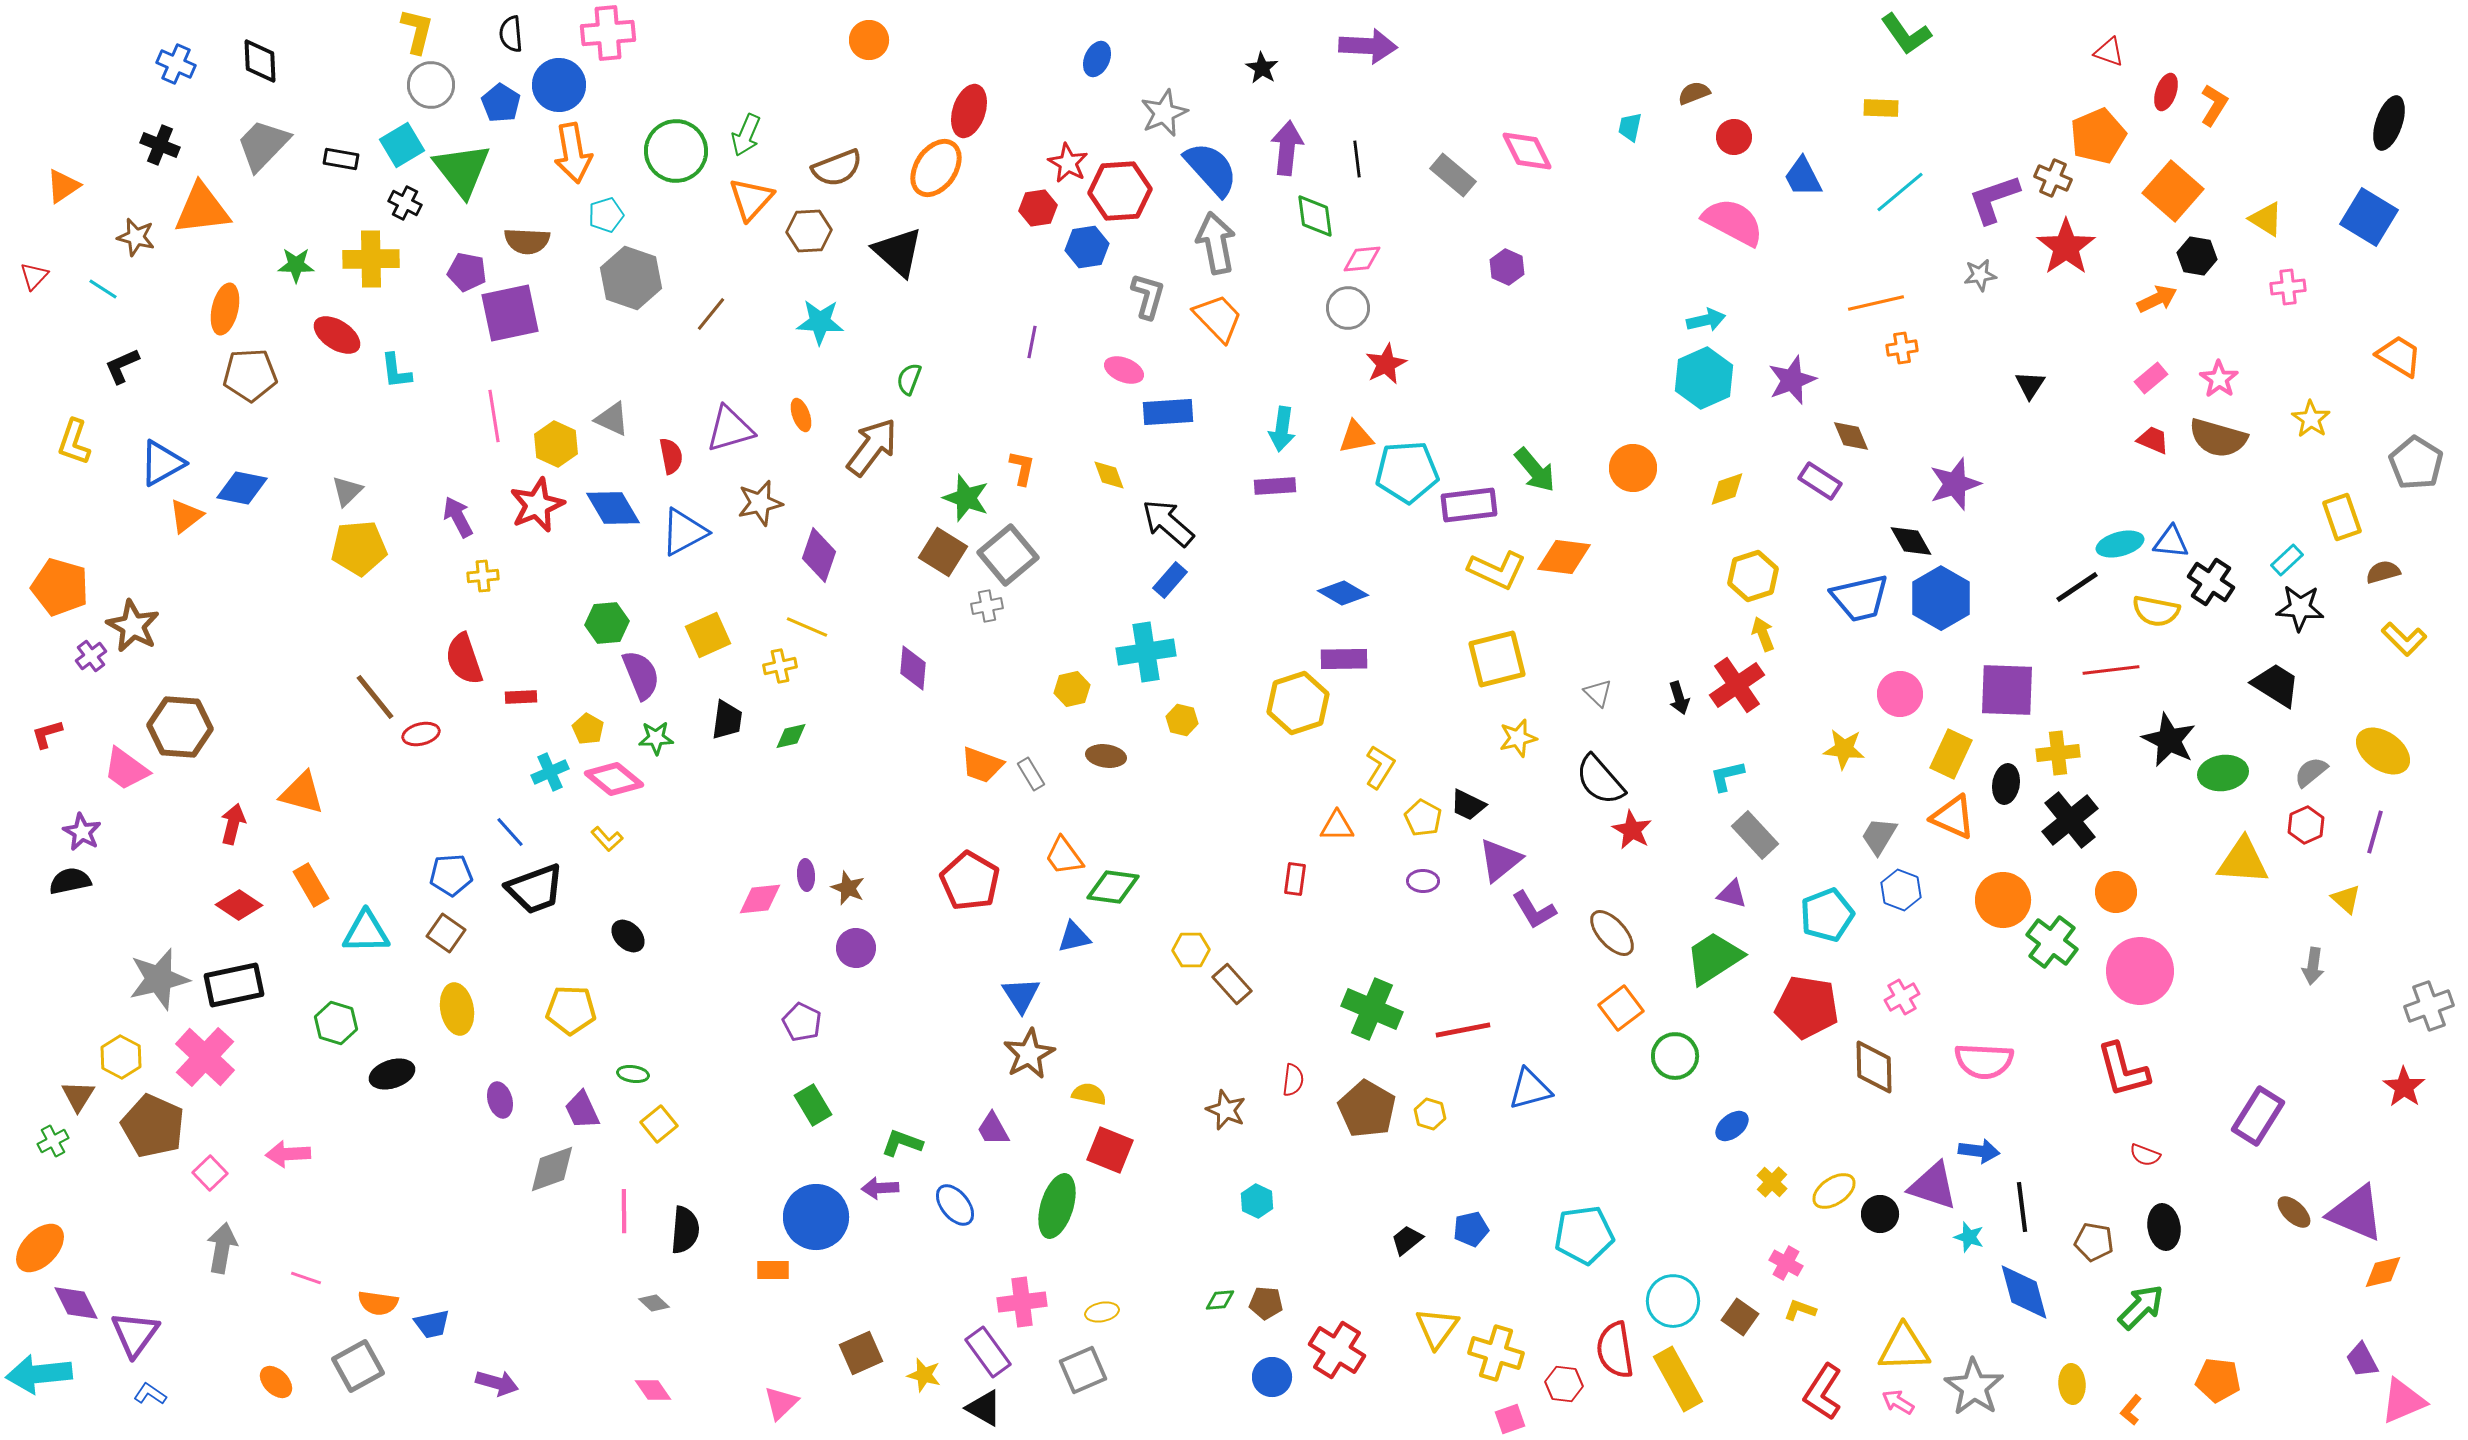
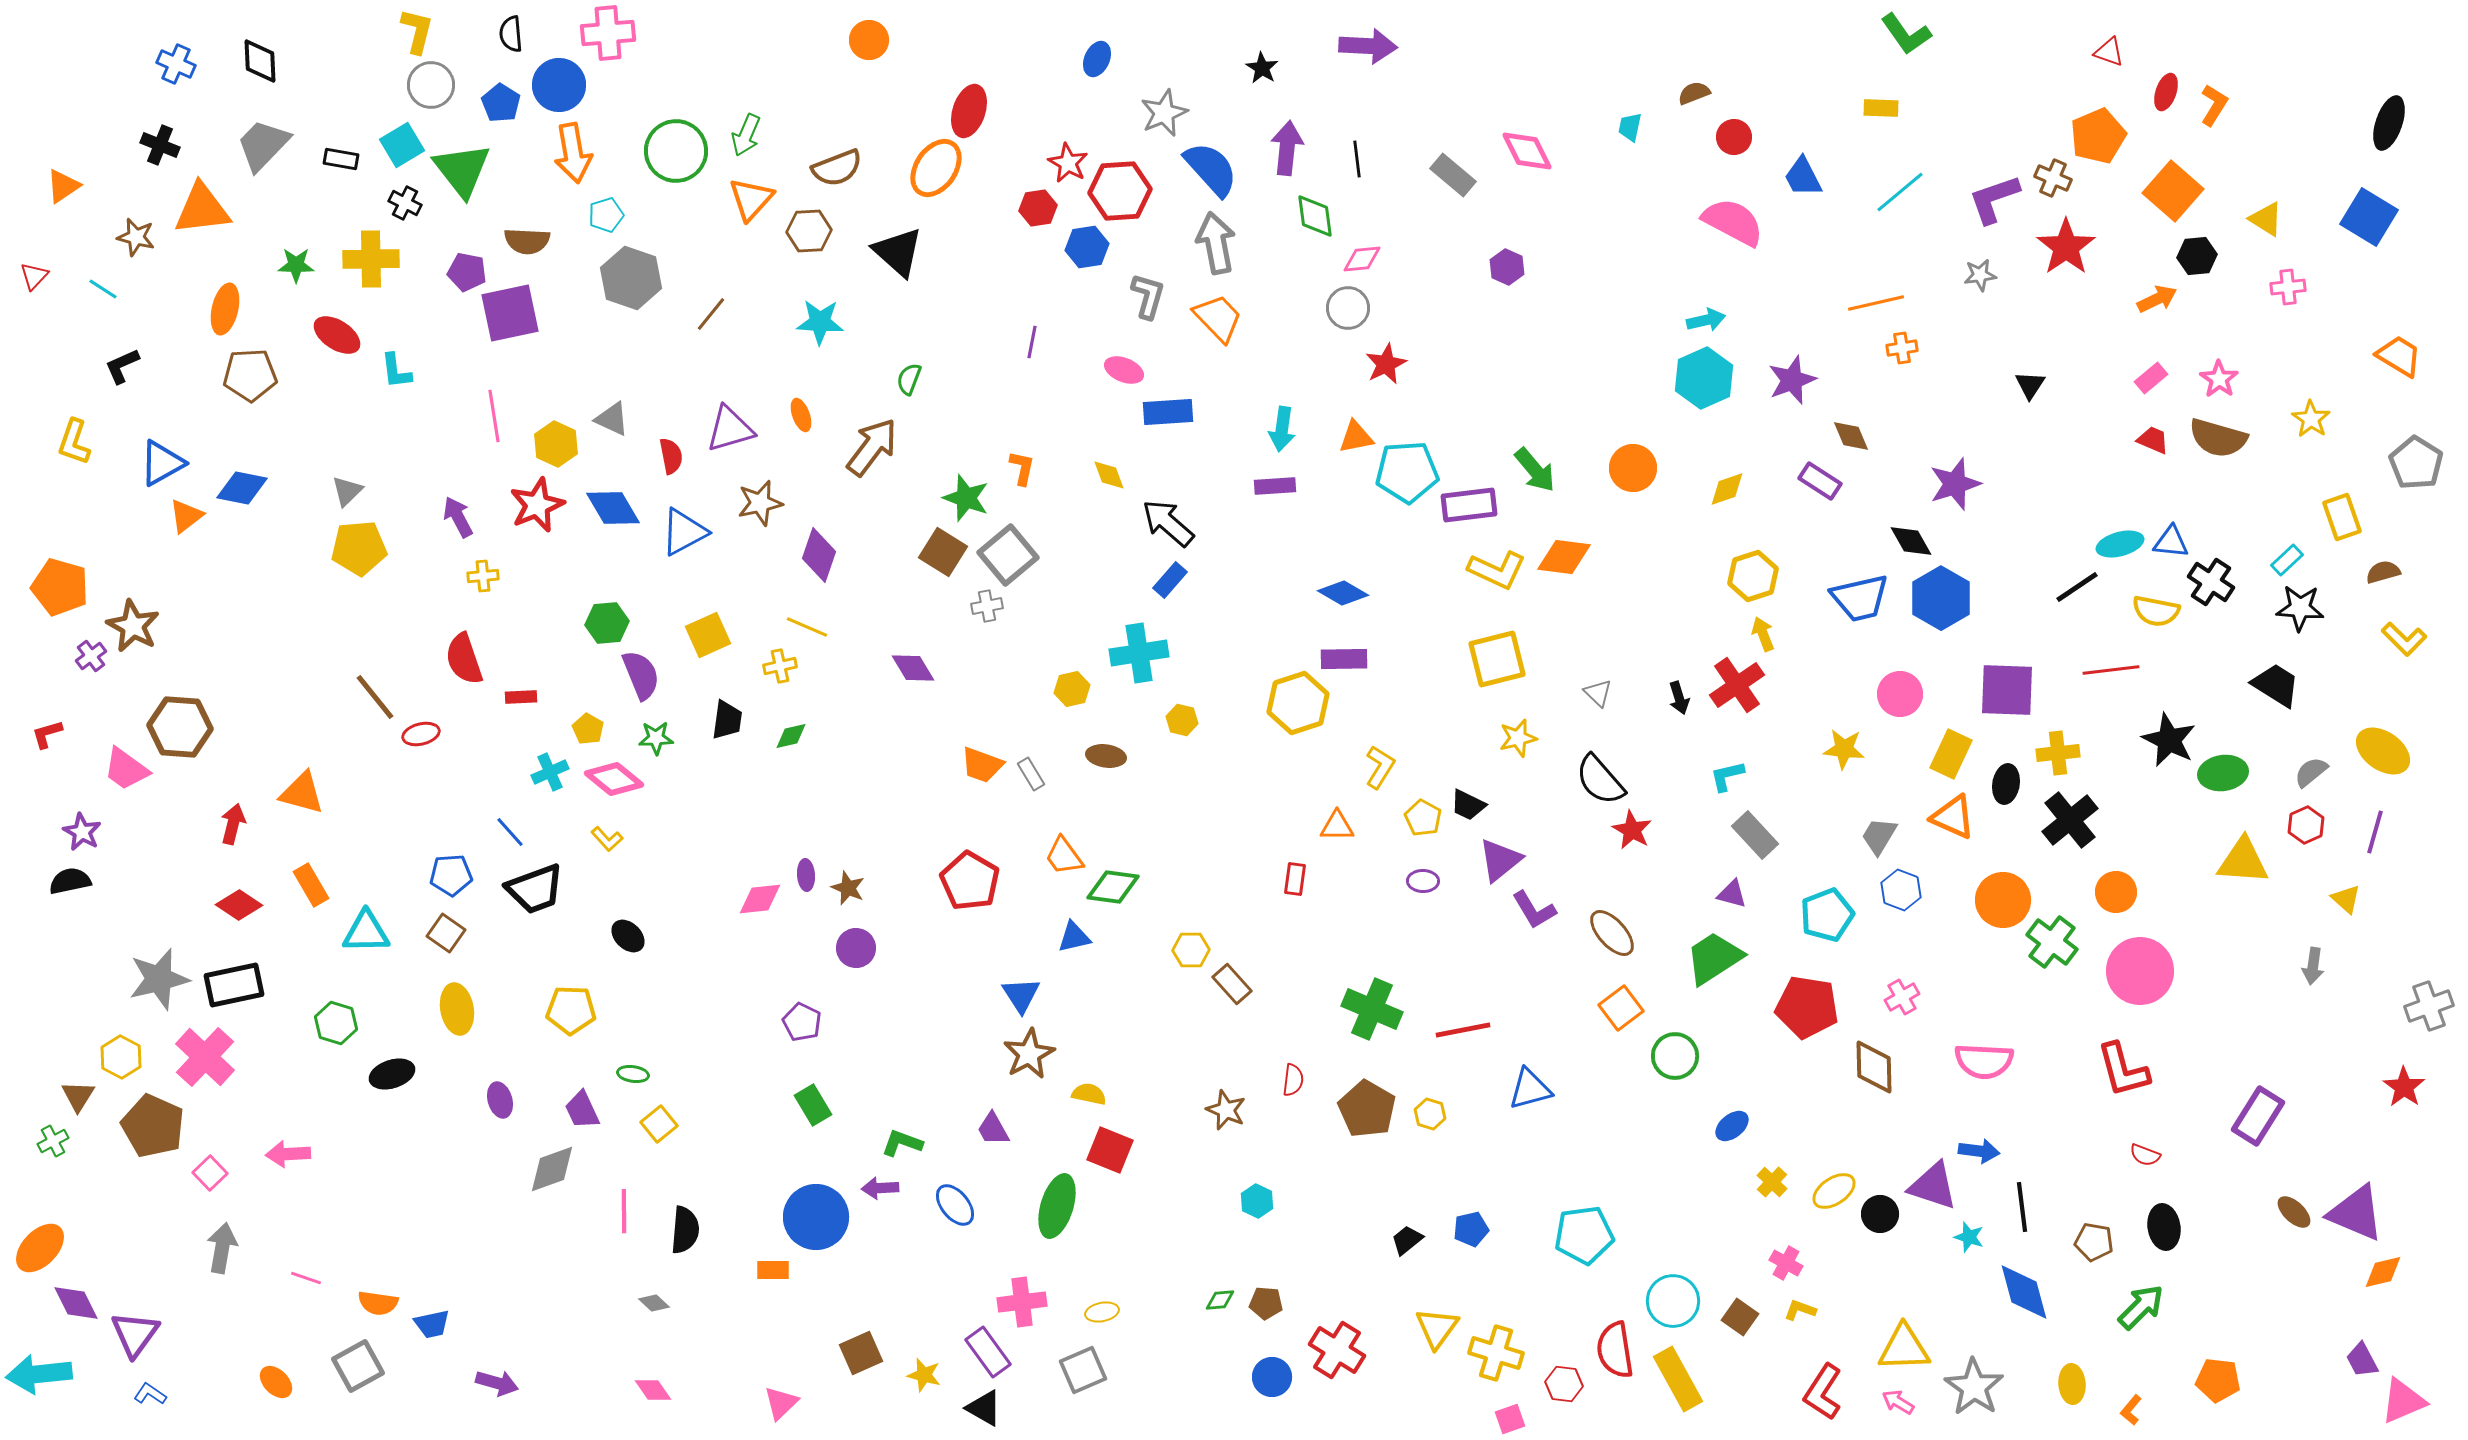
black hexagon at (2197, 256): rotated 15 degrees counterclockwise
cyan cross at (1146, 652): moved 7 px left, 1 px down
purple diamond at (913, 668): rotated 36 degrees counterclockwise
